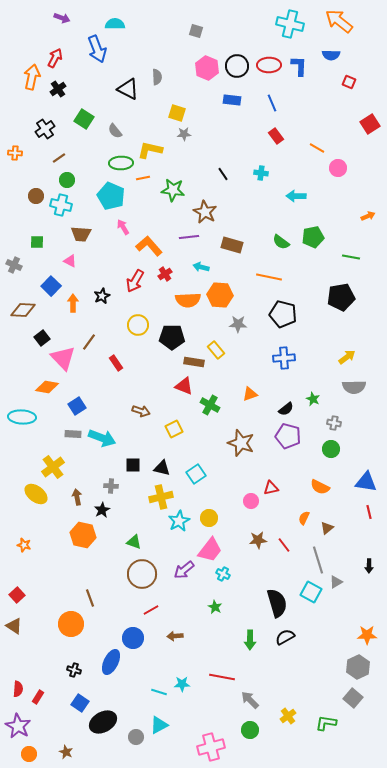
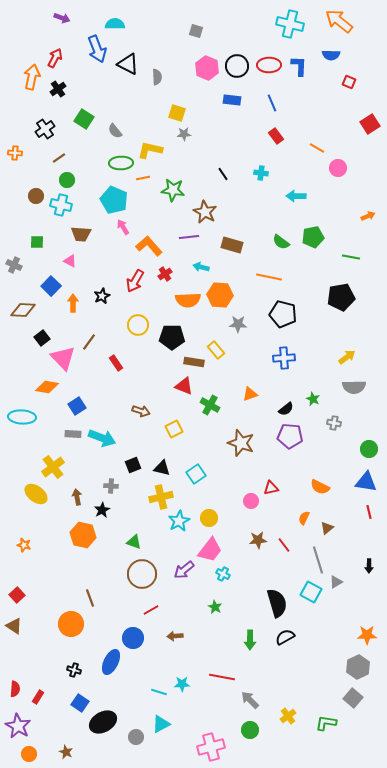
black triangle at (128, 89): moved 25 px up
cyan pentagon at (111, 196): moved 3 px right, 4 px down
purple pentagon at (288, 436): moved 2 px right; rotated 10 degrees counterclockwise
green circle at (331, 449): moved 38 px right
black square at (133, 465): rotated 21 degrees counterclockwise
red semicircle at (18, 689): moved 3 px left
cyan triangle at (159, 725): moved 2 px right, 1 px up
